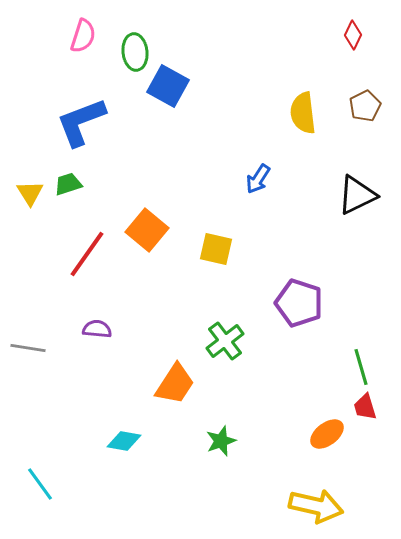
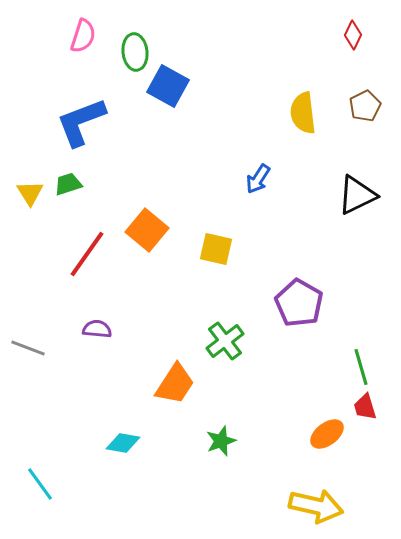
purple pentagon: rotated 12 degrees clockwise
gray line: rotated 12 degrees clockwise
cyan diamond: moved 1 px left, 2 px down
